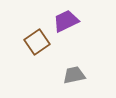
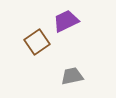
gray trapezoid: moved 2 px left, 1 px down
